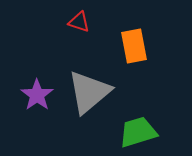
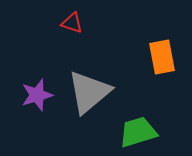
red triangle: moved 7 px left, 1 px down
orange rectangle: moved 28 px right, 11 px down
purple star: rotated 20 degrees clockwise
